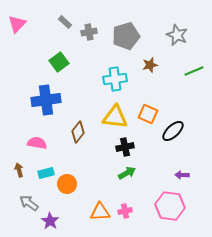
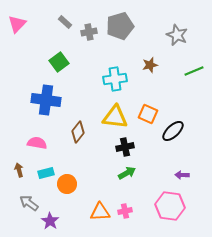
gray pentagon: moved 6 px left, 10 px up
blue cross: rotated 16 degrees clockwise
